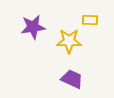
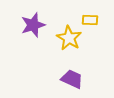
purple star: moved 2 px up; rotated 10 degrees counterclockwise
yellow star: moved 3 px up; rotated 30 degrees clockwise
